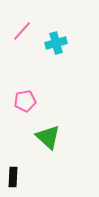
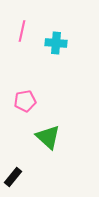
pink line: rotated 30 degrees counterclockwise
cyan cross: rotated 20 degrees clockwise
black rectangle: rotated 36 degrees clockwise
